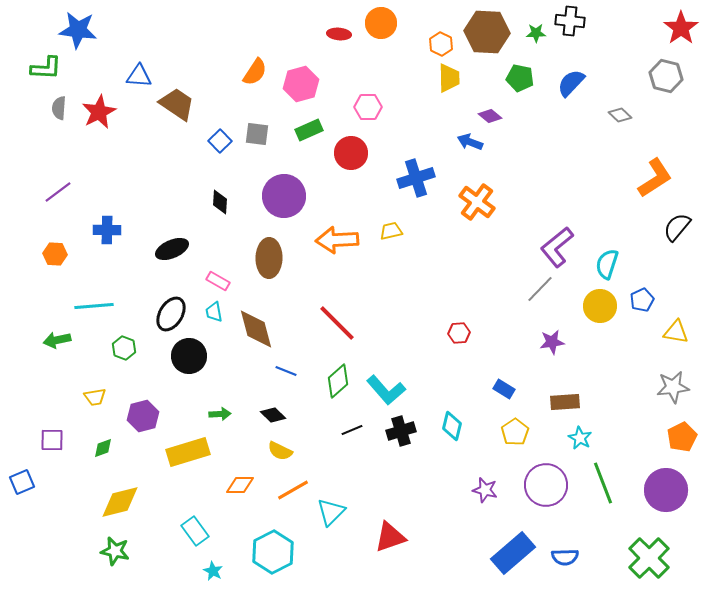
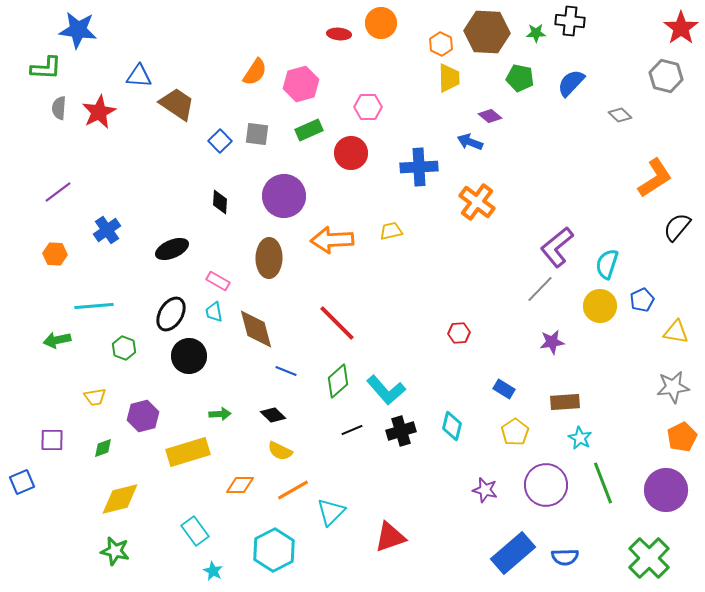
blue cross at (416, 178): moved 3 px right, 11 px up; rotated 15 degrees clockwise
blue cross at (107, 230): rotated 36 degrees counterclockwise
orange arrow at (337, 240): moved 5 px left
yellow diamond at (120, 502): moved 3 px up
cyan hexagon at (273, 552): moved 1 px right, 2 px up
